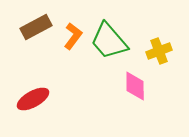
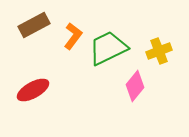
brown rectangle: moved 2 px left, 2 px up
green trapezoid: moved 1 px left, 7 px down; rotated 105 degrees clockwise
pink diamond: rotated 40 degrees clockwise
red ellipse: moved 9 px up
